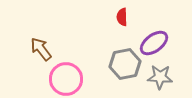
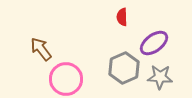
gray hexagon: moved 1 px left, 4 px down; rotated 12 degrees counterclockwise
